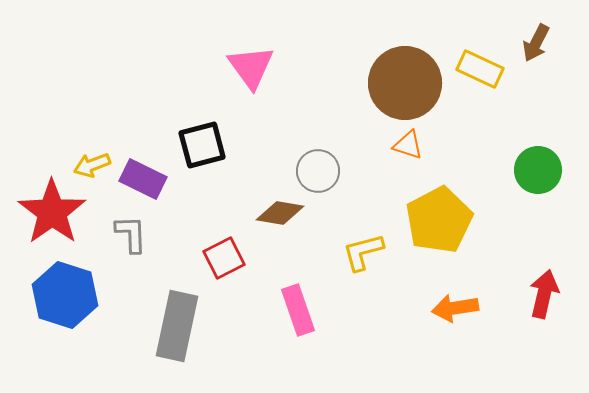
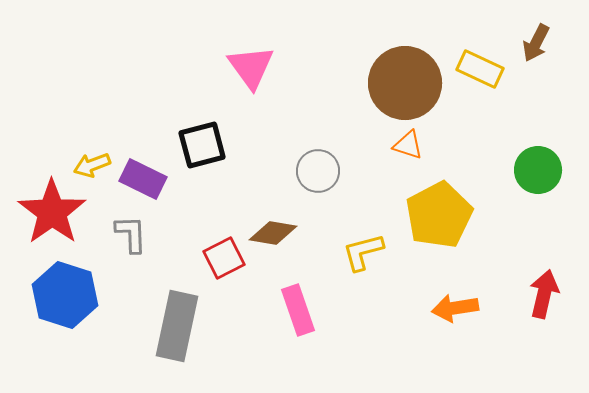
brown diamond: moved 7 px left, 20 px down
yellow pentagon: moved 5 px up
